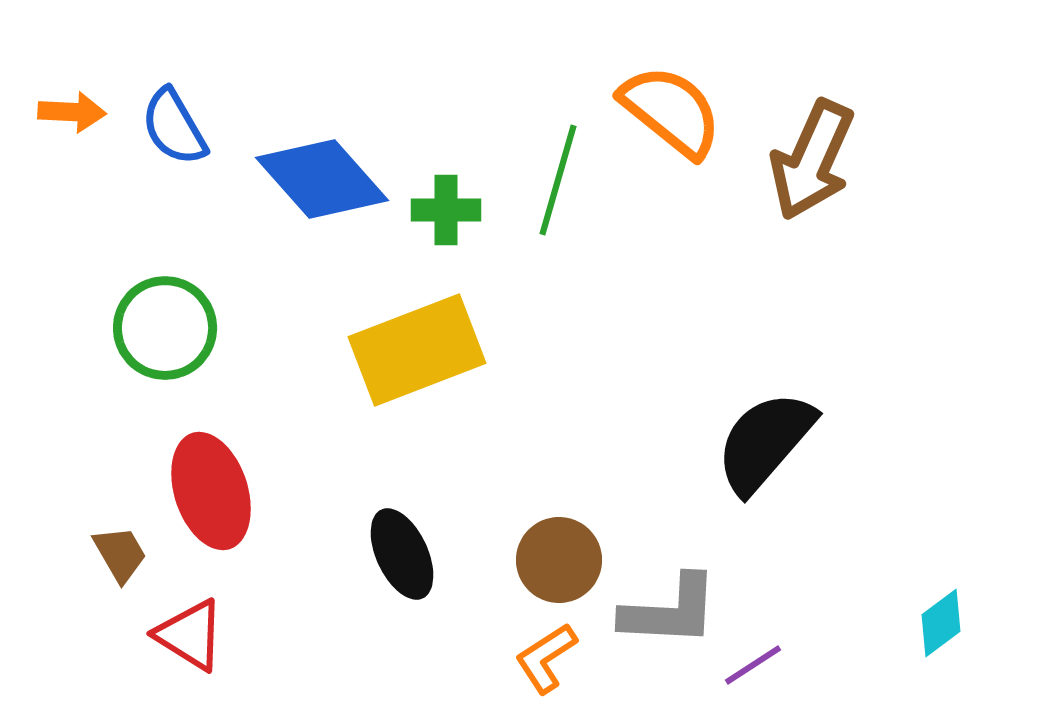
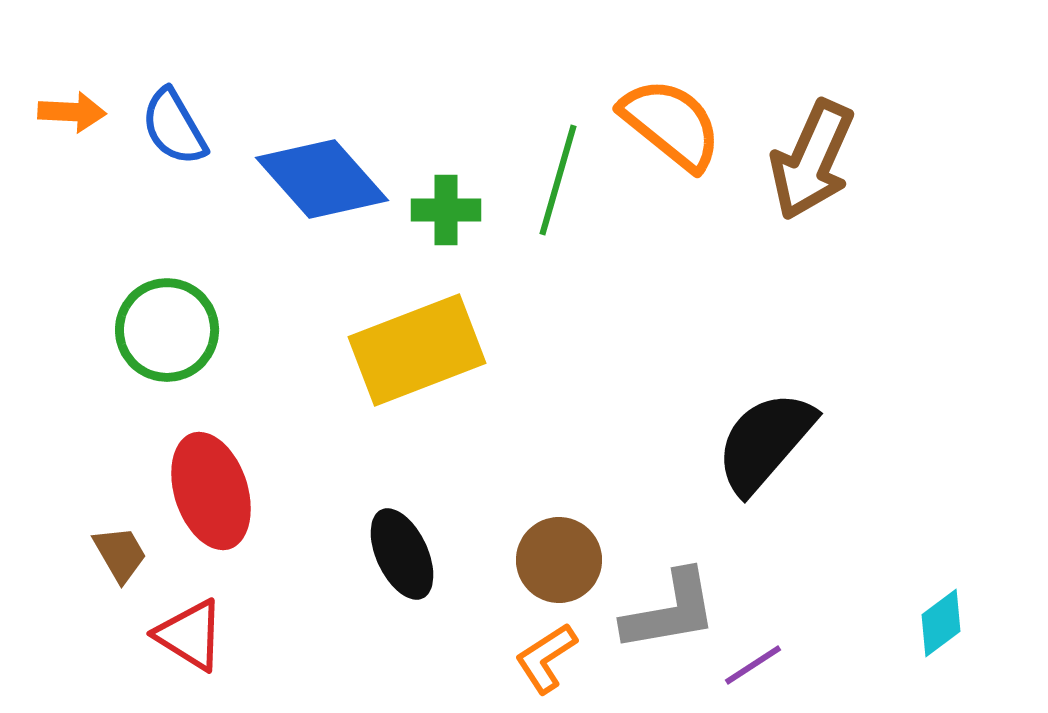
orange semicircle: moved 13 px down
green circle: moved 2 px right, 2 px down
gray L-shape: rotated 13 degrees counterclockwise
